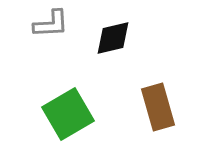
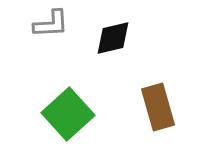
green square: rotated 12 degrees counterclockwise
